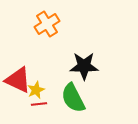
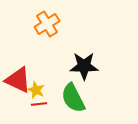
yellow star: rotated 24 degrees counterclockwise
